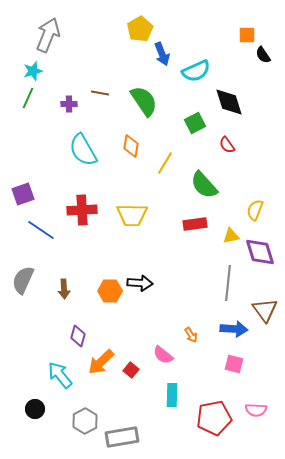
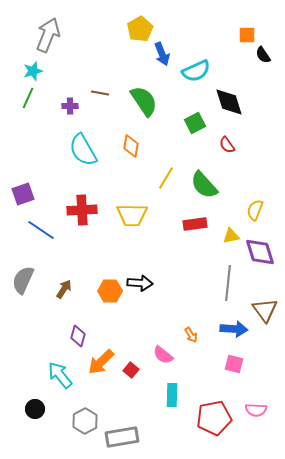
purple cross at (69, 104): moved 1 px right, 2 px down
yellow line at (165, 163): moved 1 px right, 15 px down
brown arrow at (64, 289): rotated 144 degrees counterclockwise
